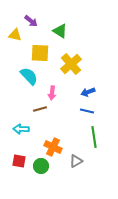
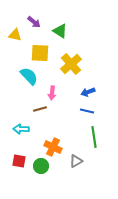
purple arrow: moved 3 px right, 1 px down
